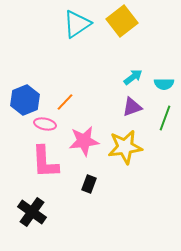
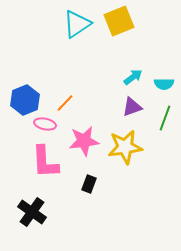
yellow square: moved 3 px left; rotated 16 degrees clockwise
orange line: moved 1 px down
